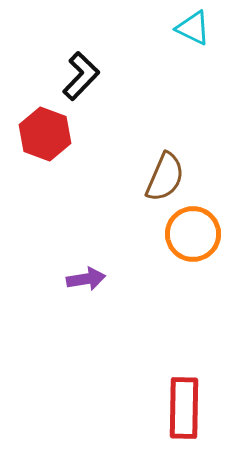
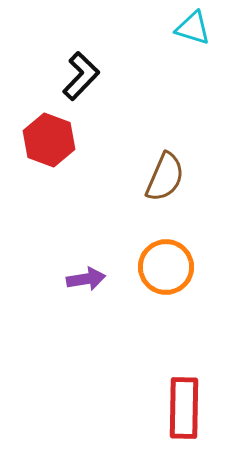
cyan triangle: rotated 9 degrees counterclockwise
red hexagon: moved 4 px right, 6 px down
orange circle: moved 27 px left, 33 px down
